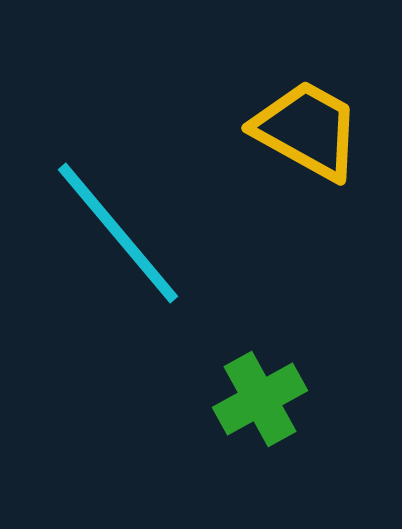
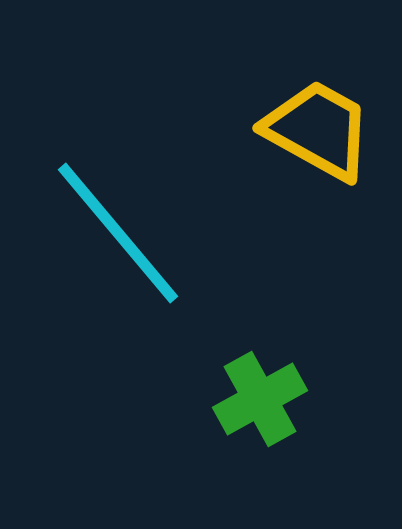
yellow trapezoid: moved 11 px right
